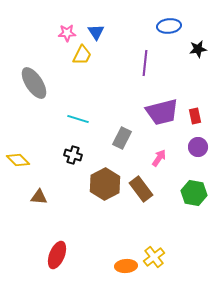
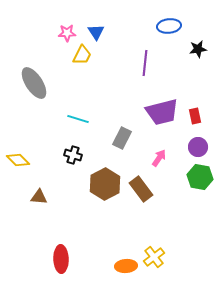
green hexagon: moved 6 px right, 16 px up
red ellipse: moved 4 px right, 4 px down; rotated 24 degrees counterclockwise
